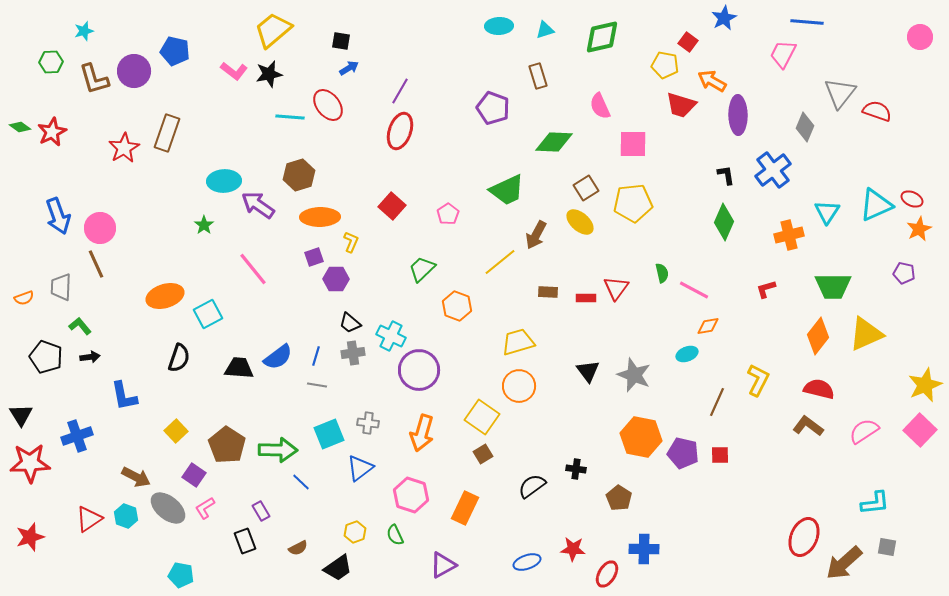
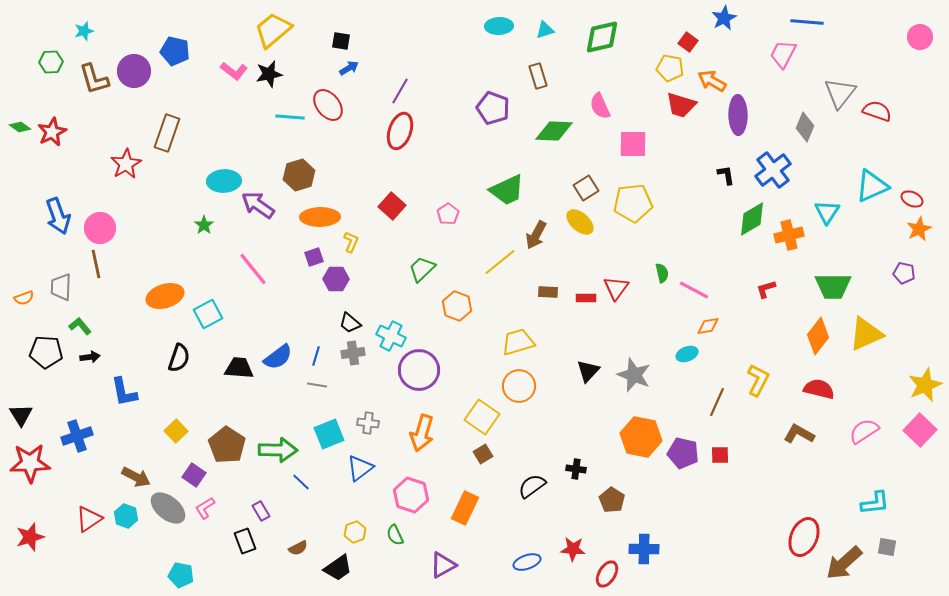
yellow pentagon at (665, 65): moved 5 px right, 3 px down
green diamond at (554, 142): moved 11 px up
red star at (124, 148): moved 2 px right, 16 px down
cyan triangle at (876, 205): moved 4 px left, 19 px up
green diamond at (724, 222): moved 28 px right, 3 px up; rotated 36 degrees clockwise
brown line at (96, 264): rotated 12 degrees clockwise
black pentagon at (46, 357): moved 5 px up; rotated 16 degrees counterclockwise
black triangle at (588, 371): rotated 20 degrees clockwise
blue L-shape at (124, 396): moved 4 px up
brown L-shape at (808, 426): moved 9 px left, 8 px down; rotated 8 degrees counterclockwise
brown pentagon at (619, 498): moved 7 px left, 2 px down
